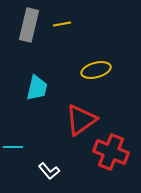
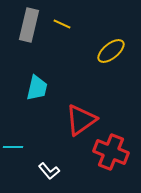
yellow line: rotated 36 degrees clockwise
yellow ellipse: moved 15 px right, 19 px up; rotated 24 degrees counterclockwise
